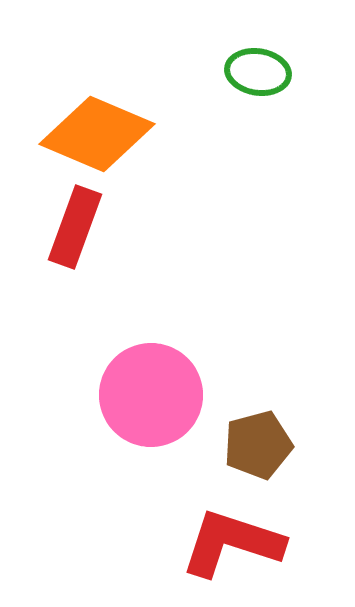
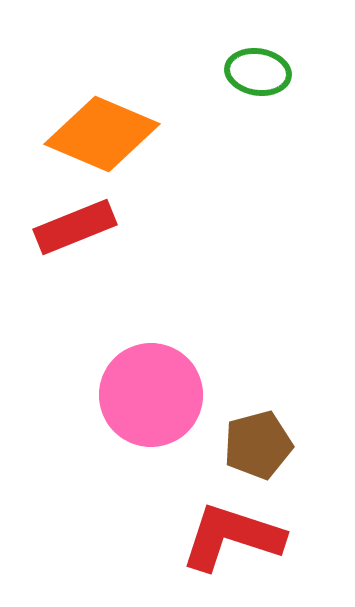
orange diamond: moved 5 px right
red rectangle: rotated 48 degrees clockwise
red L-shape: moved 6 px up
